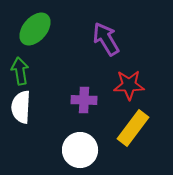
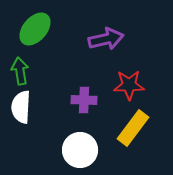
purple arrow: rotated 108 degrees clockwise
